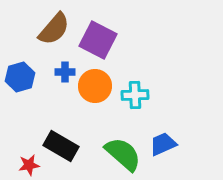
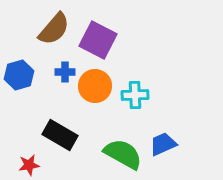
blue hexagon: moved 1 px left, 2 px up
black rectangle: moved 1 px left, 11 px up
green semicircle: rotated 12 degrees counterclockwise
